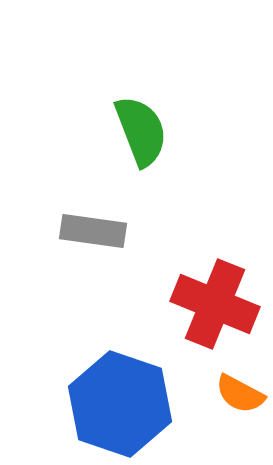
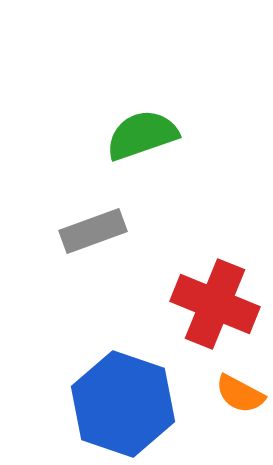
green semicircle: moved 1 px right, 4 px down; rotated 88 degrees counterclockwise
gray rectangle: rotated 28 degrees counterclockwise
blue hexagon: moved 3 px right
